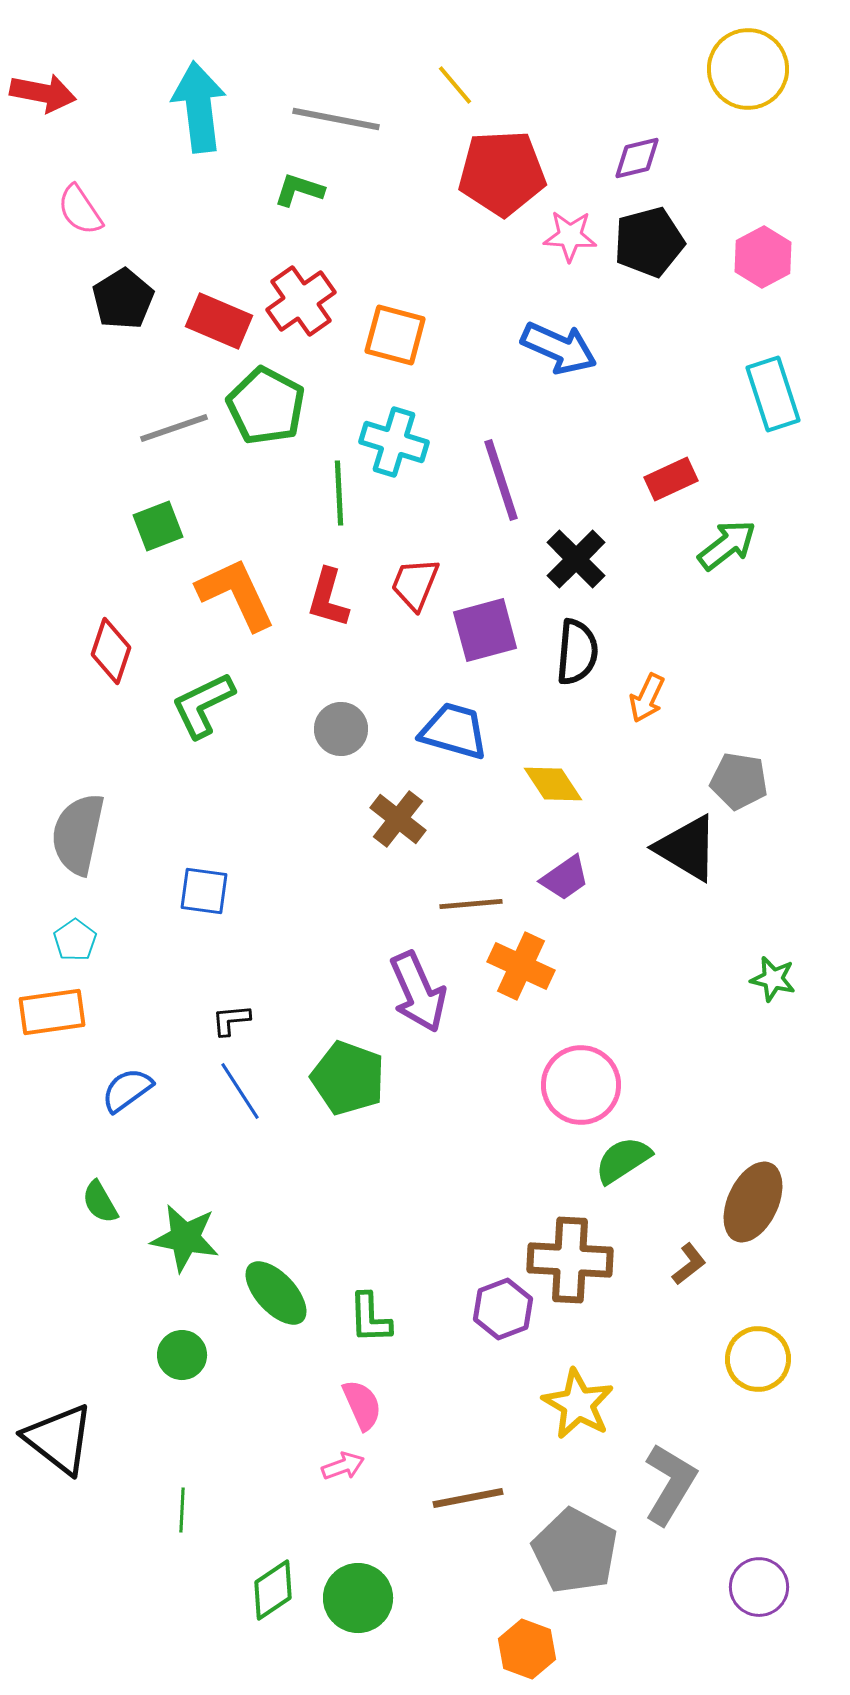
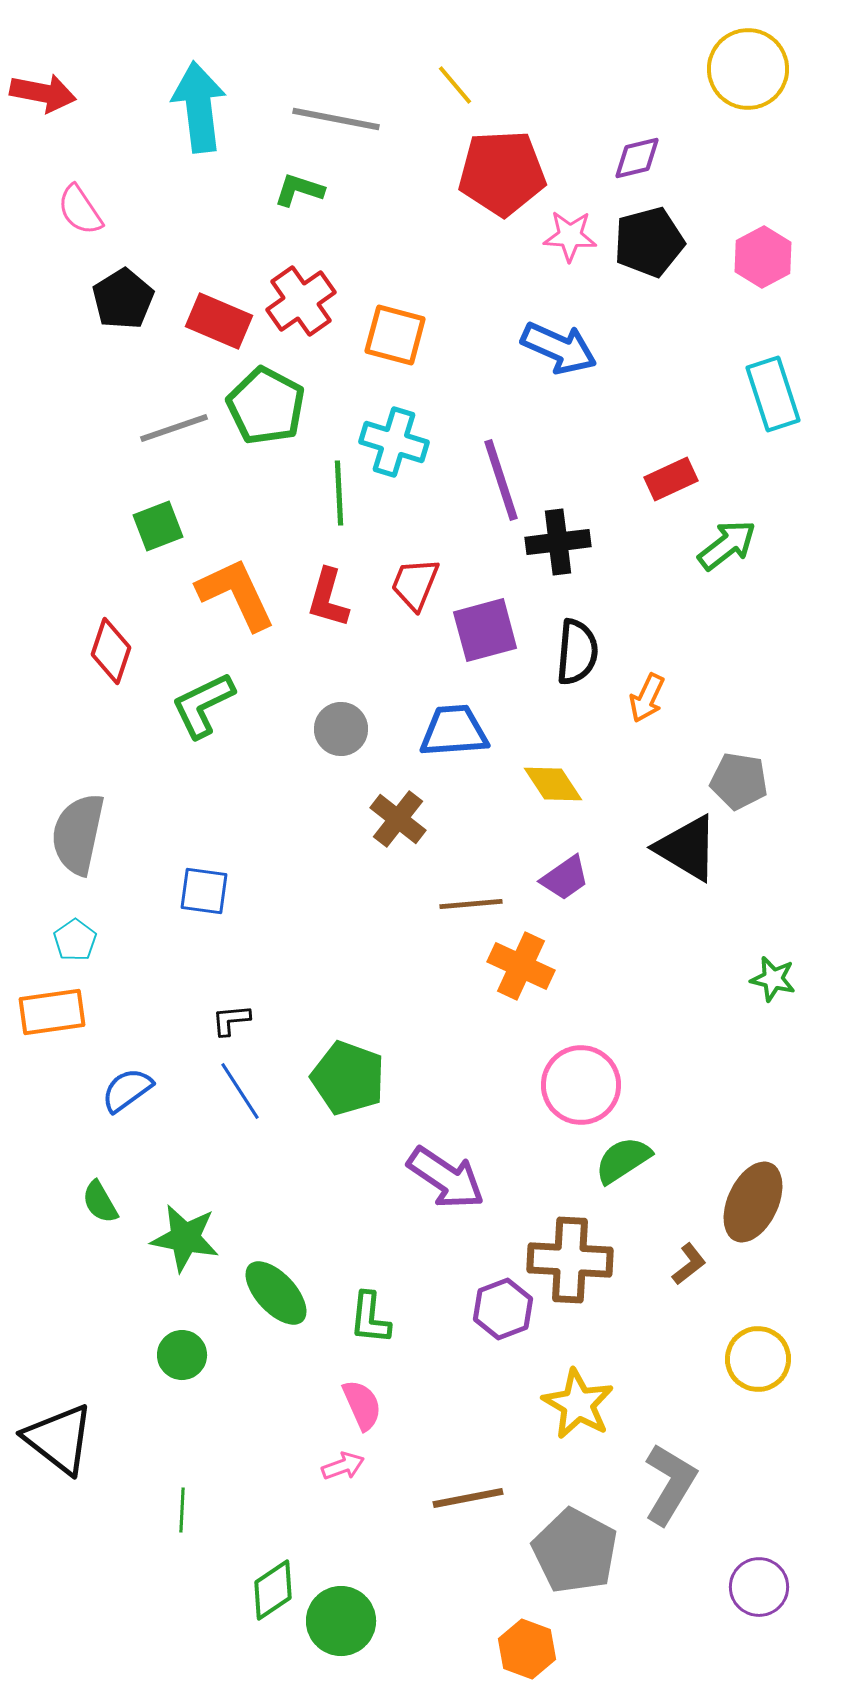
black cross at (576, 559): moved 18 px left, 17 px up; rotated 38 degrees clockwise
blue trapezoid at (454, 731): rotated 20 degrees counterclockwise
purple arrow at (418, 992): moved 28 px right, 186 px down; rotated 32 degrees counterclockwise
green L-shape at (370, 1318): rotated 8 degrees clockwise
green circle at (358, 1598): moved 17 px left, 23 px down
